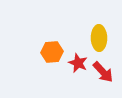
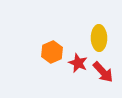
orange hexagon: rotated 20 degrees counterclockwise
